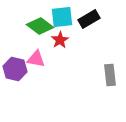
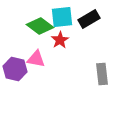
gray rectangle: moved 8 px left, 1 px up
